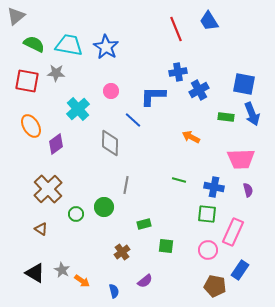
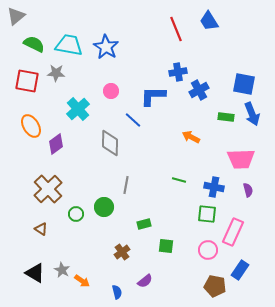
blue semicircle at (114, 291): moved 3 px right, 1 px down
